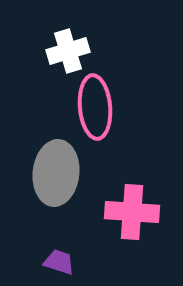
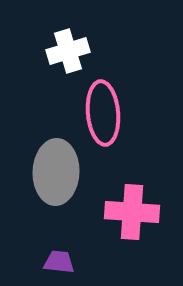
pink ellipse: moved 8 px right, 6 px down
gray ellipse: moved 1 px up; rotated 4 degrees counterclockwise
purple trapezoid: rotated 12 degrees counterclockwise
